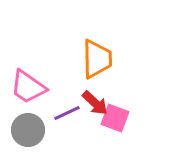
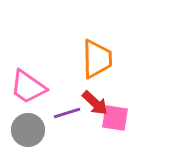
purple line: rotated 8 degrees clockwise
pink square: rotated 12 degrees counterclockwise
